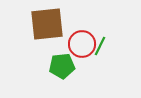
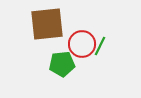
green pentagon: moved 2 px up
